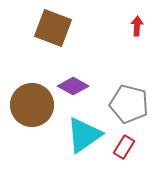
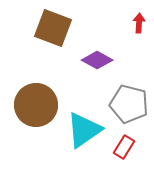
red arrow: moved 2 px right, 3 px up
purple diamond: moved 24 px right, 26 px up
brown circle: moved 4 px right
cyan triangle: moved 5 px up
